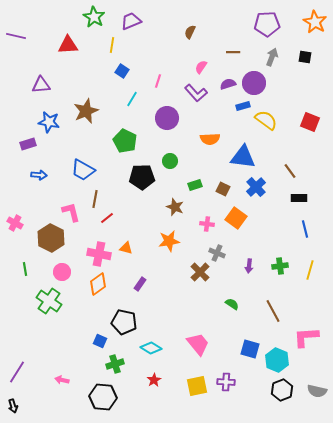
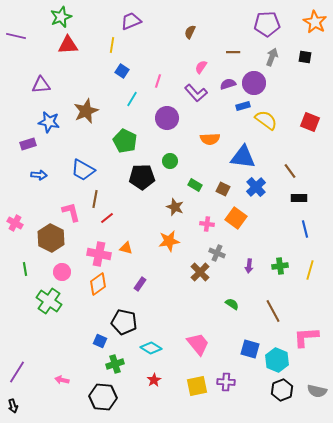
green star at (94, 17): moved 33 px left; rotated 20 degrees clockwise
green rectangle at (195, 185): rotated 48 degrees clockwise
